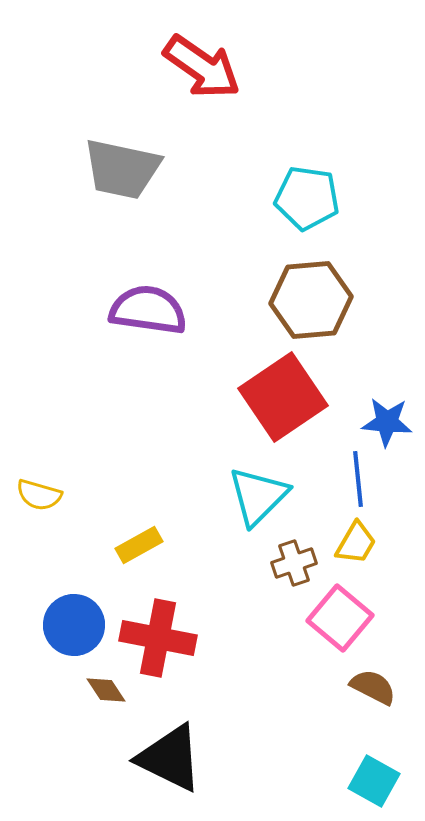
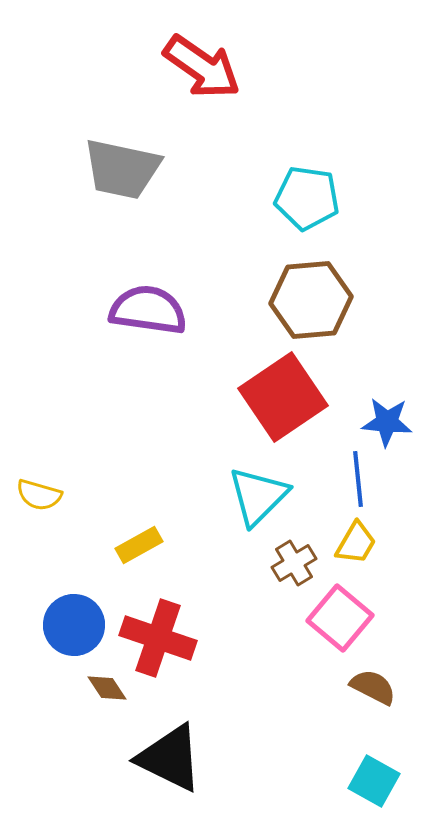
brown cross: rotated 12 degrees counterclockwise
red cross: rotated 8 degrees clockwise
brown diamond: moved 1 px right, 2 px up
